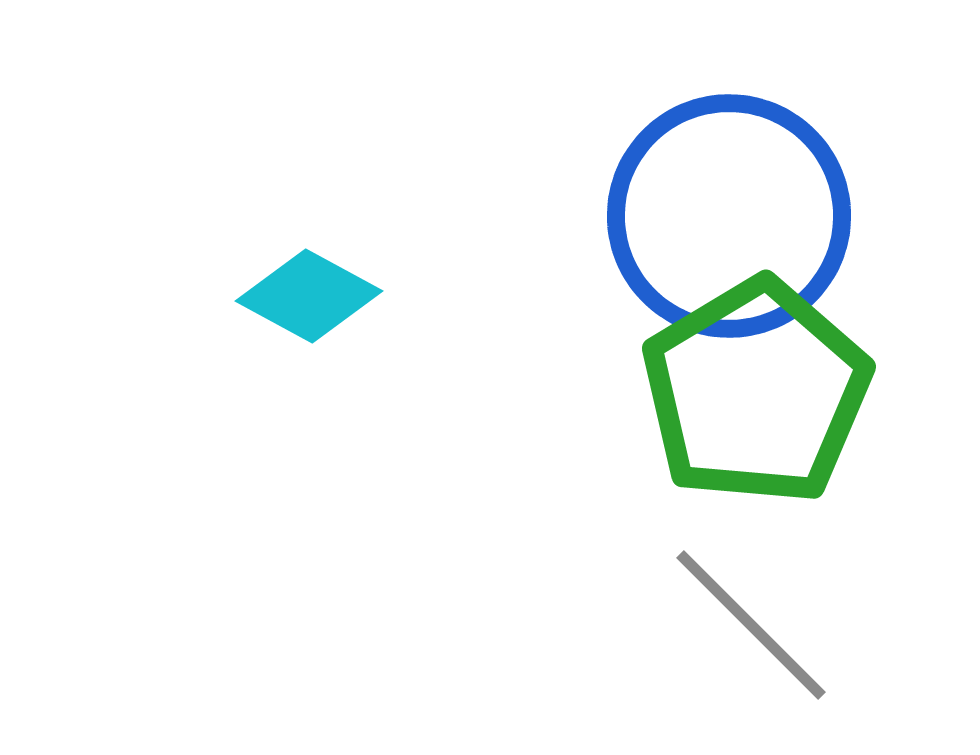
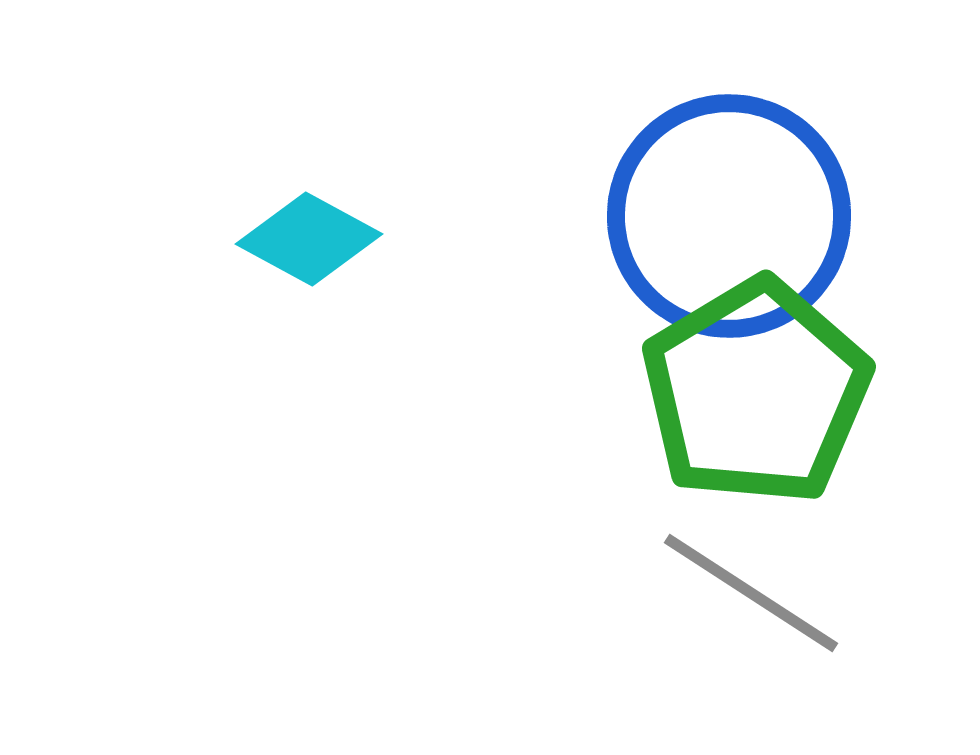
cyan diamond: moved 57 px up
gray line: moved 32 px up; rotated 12 degrees counterclockwise
